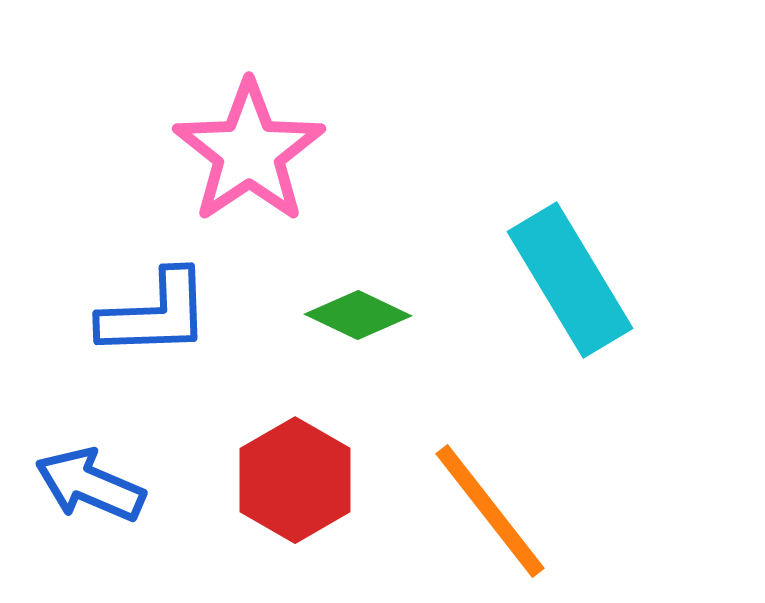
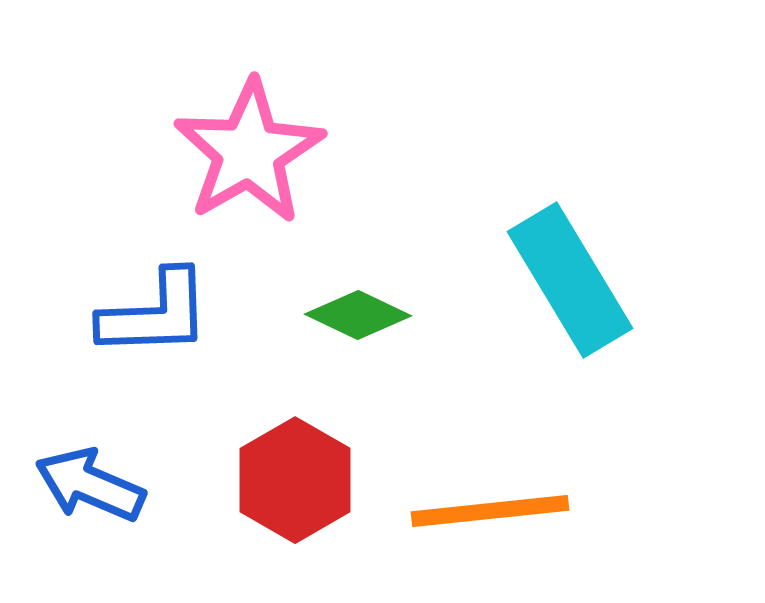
pink star: rotated 4 degrees clockwise
orange line: rotated 58 degrees counterclockwise
